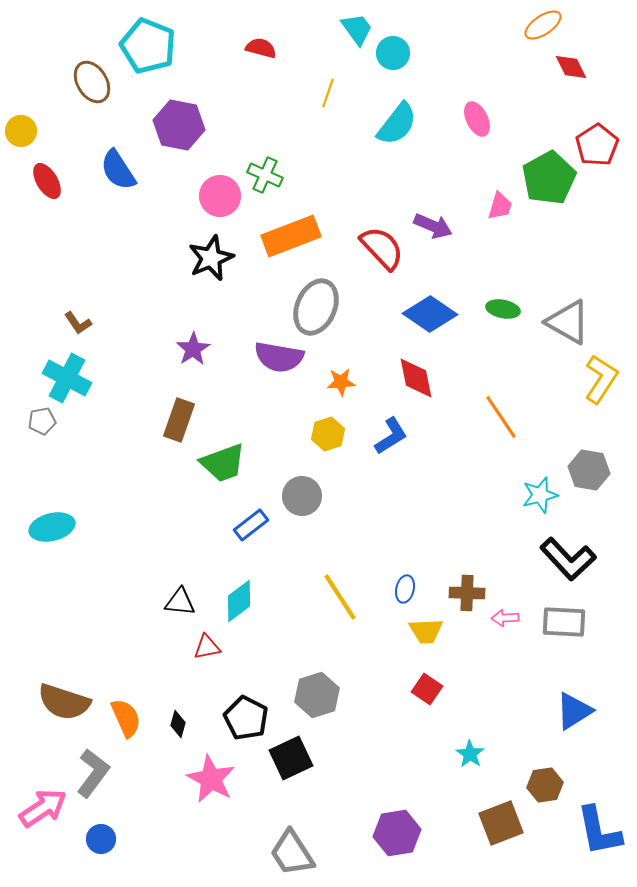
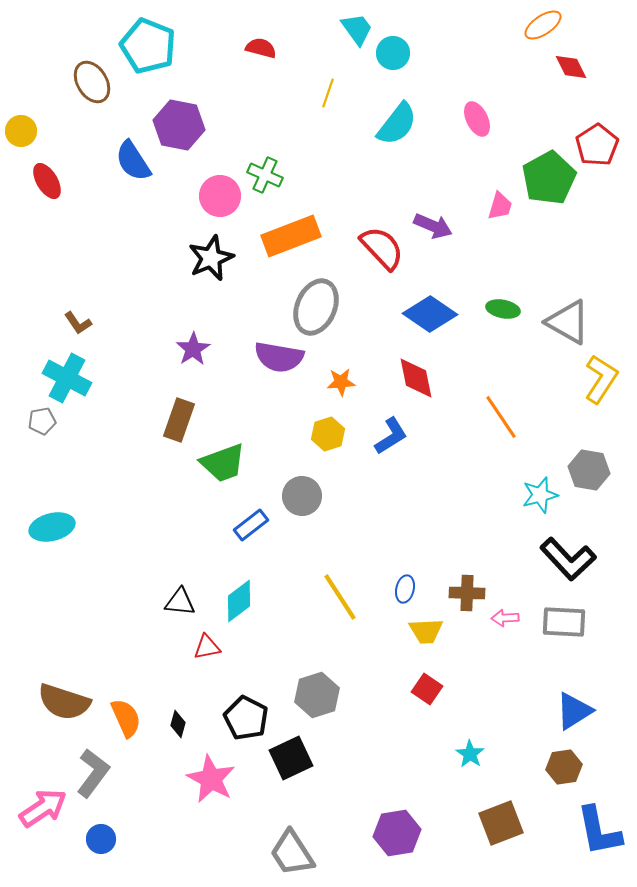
blue semicircle at (118, 170): moved 15 px right, 9 px up
brown hexagon at (545, 785): moved 19 px right, 18 px up
